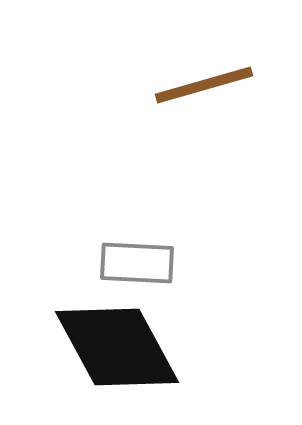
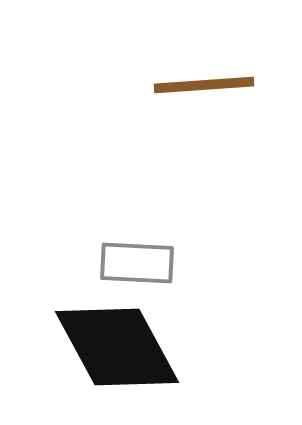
brown line: rotated 12 degrees clockwise
